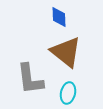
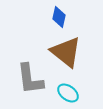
blue diamond: rotated 15 degrees clockwise
cyan ellipse: rotated 65 degrees counterclockwise
